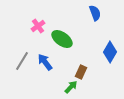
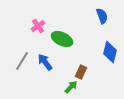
blue semicircle: moved 7 px right, 3 px down
green ellipse: rotated 10 degrees counterclockwise
blue diamond: rotated 15 degrees counterclockwise
